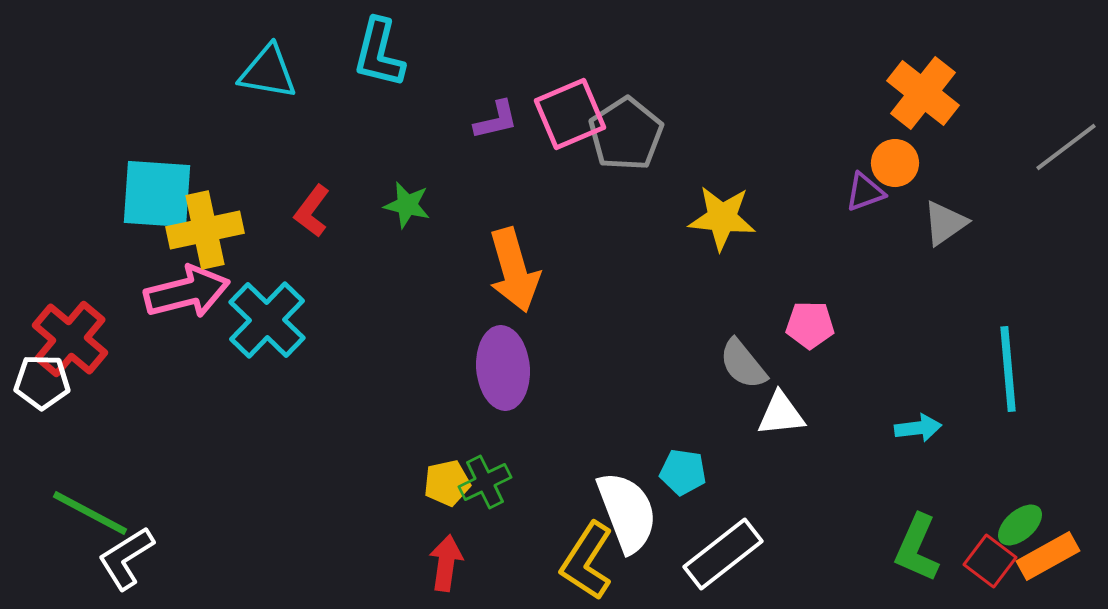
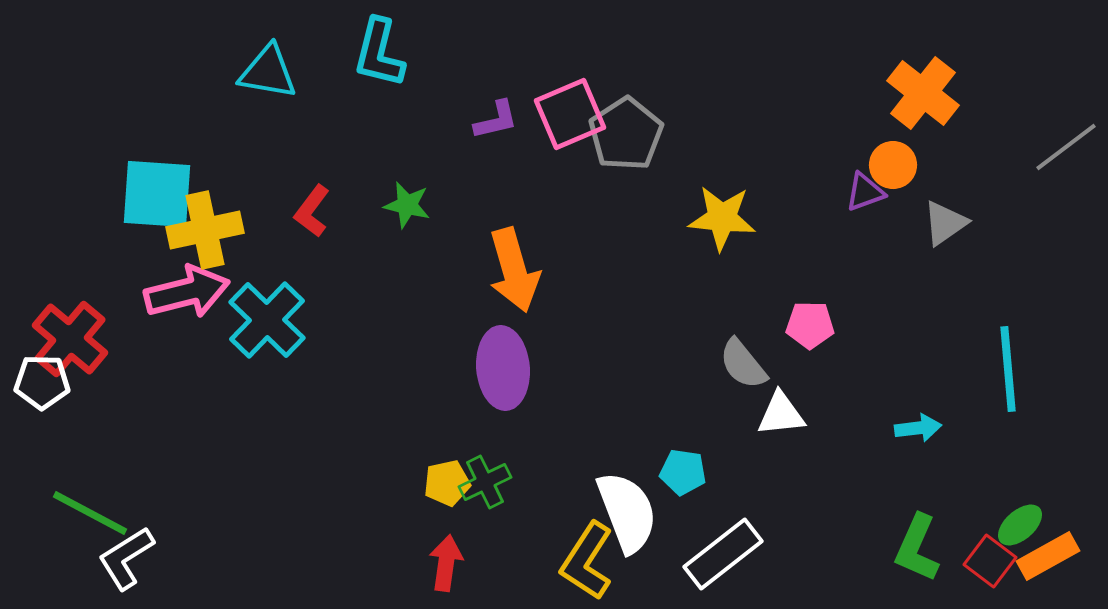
orange circle: moved 2 px left, 2 px down
